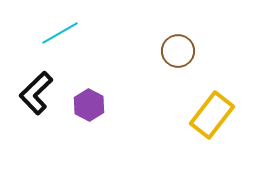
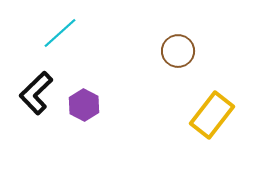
cyan line: rotated 12 degrees counterclockwise
purple hexagon: moved 5 px left
